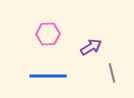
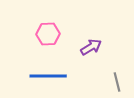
gray line: moved 5 px right, 9 px down
